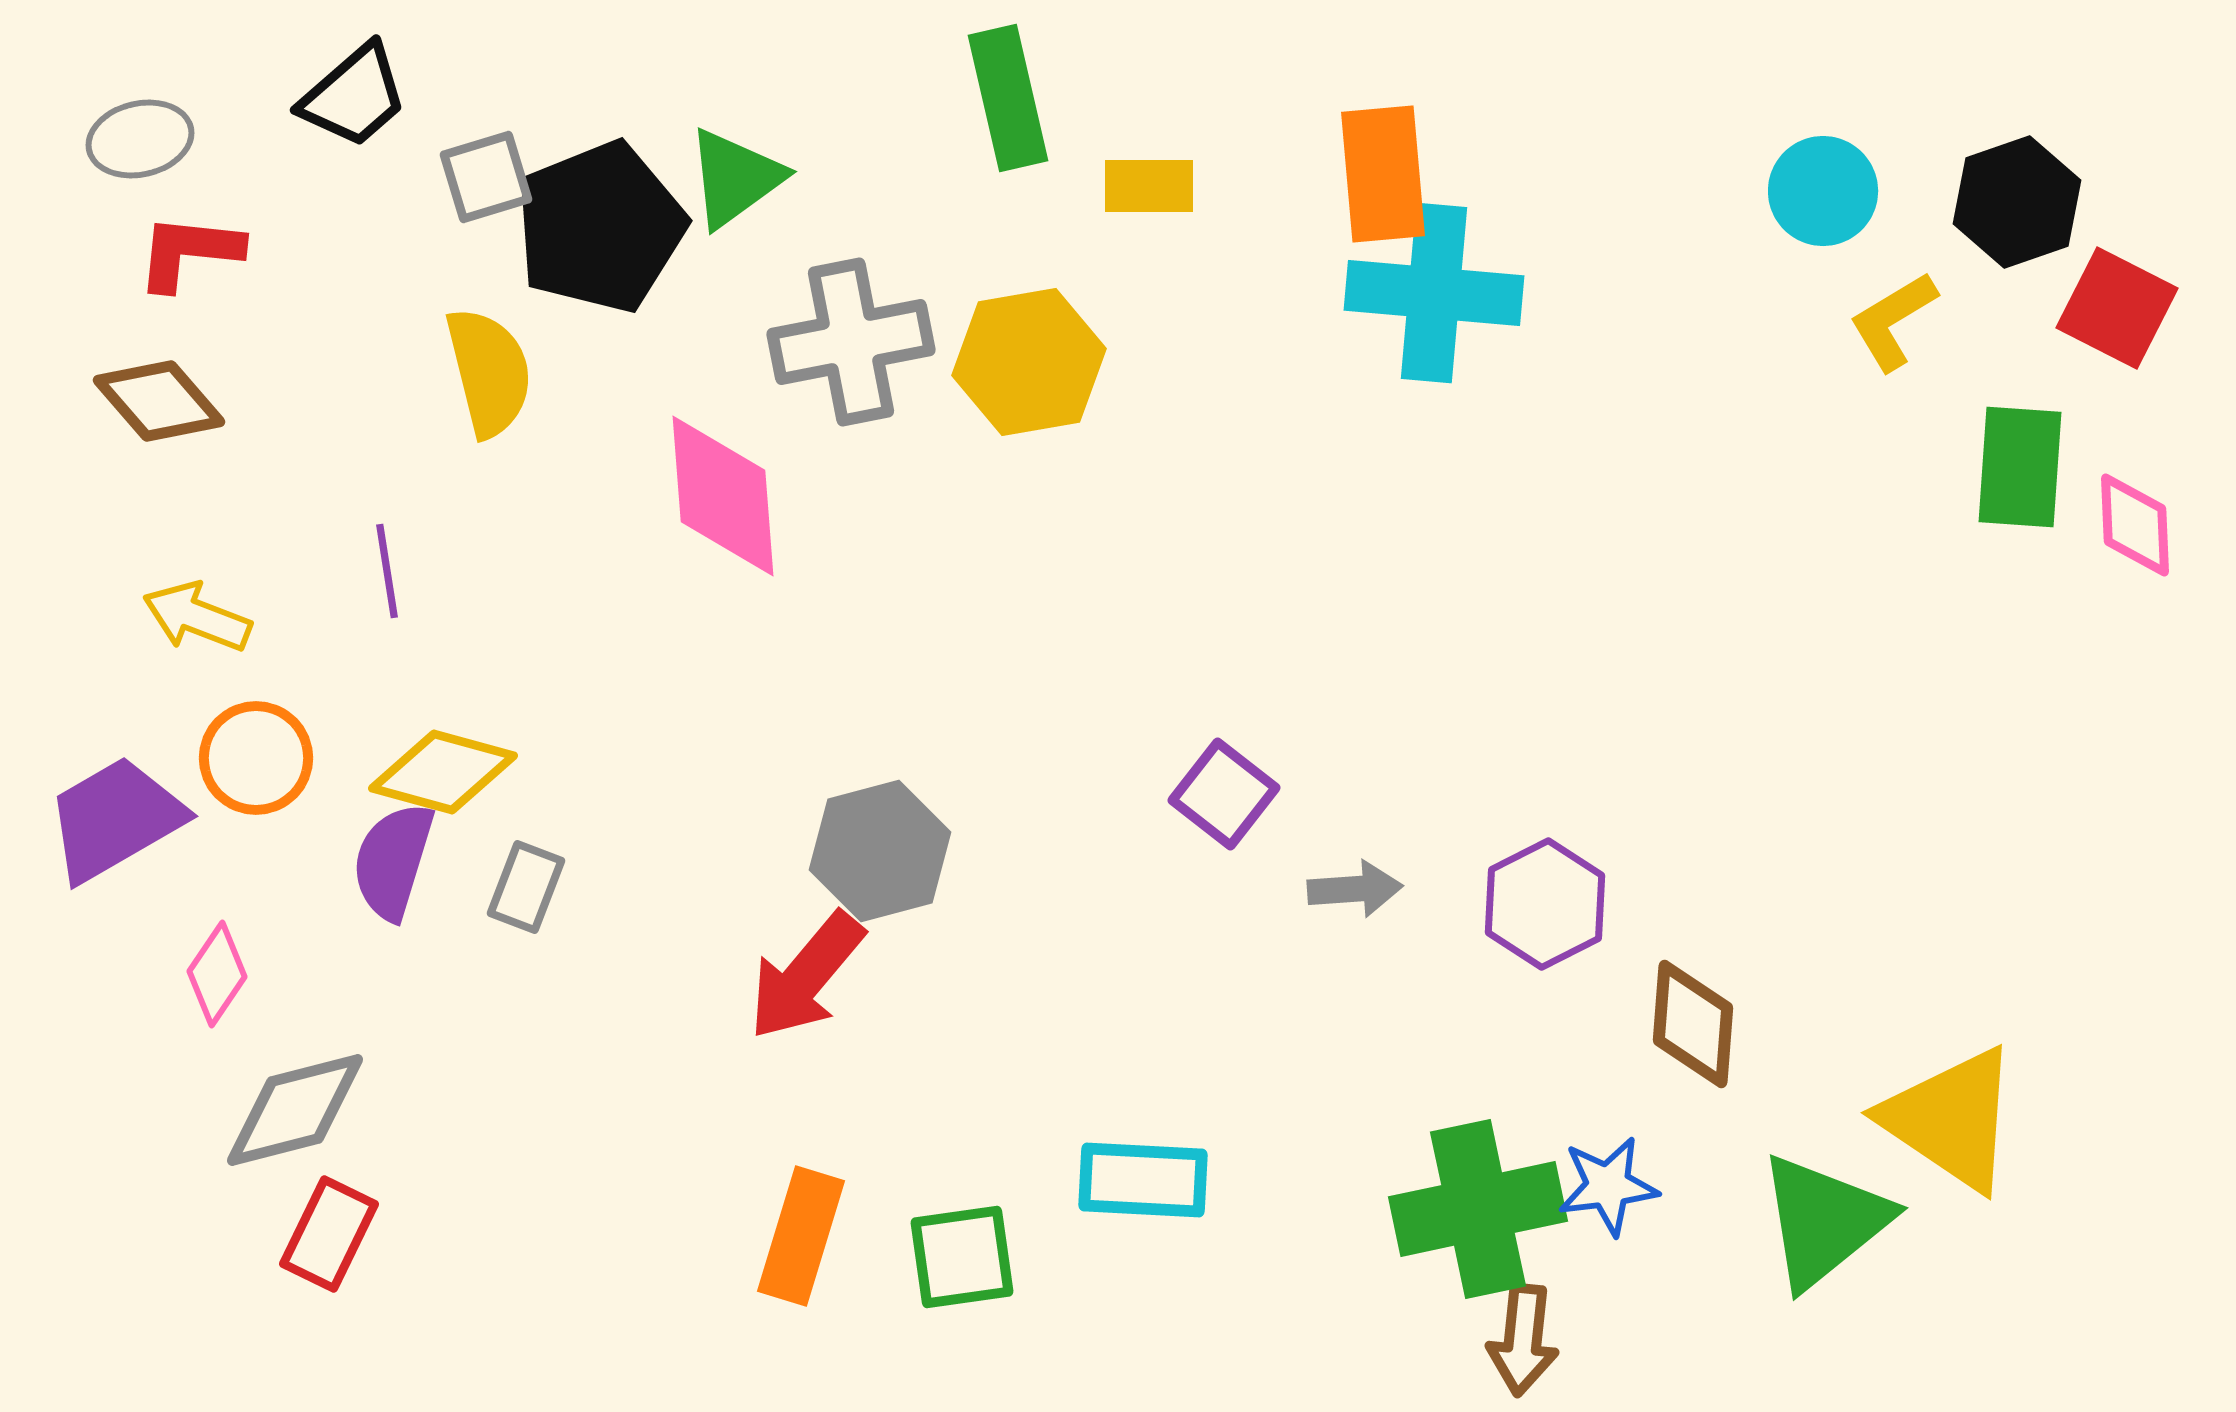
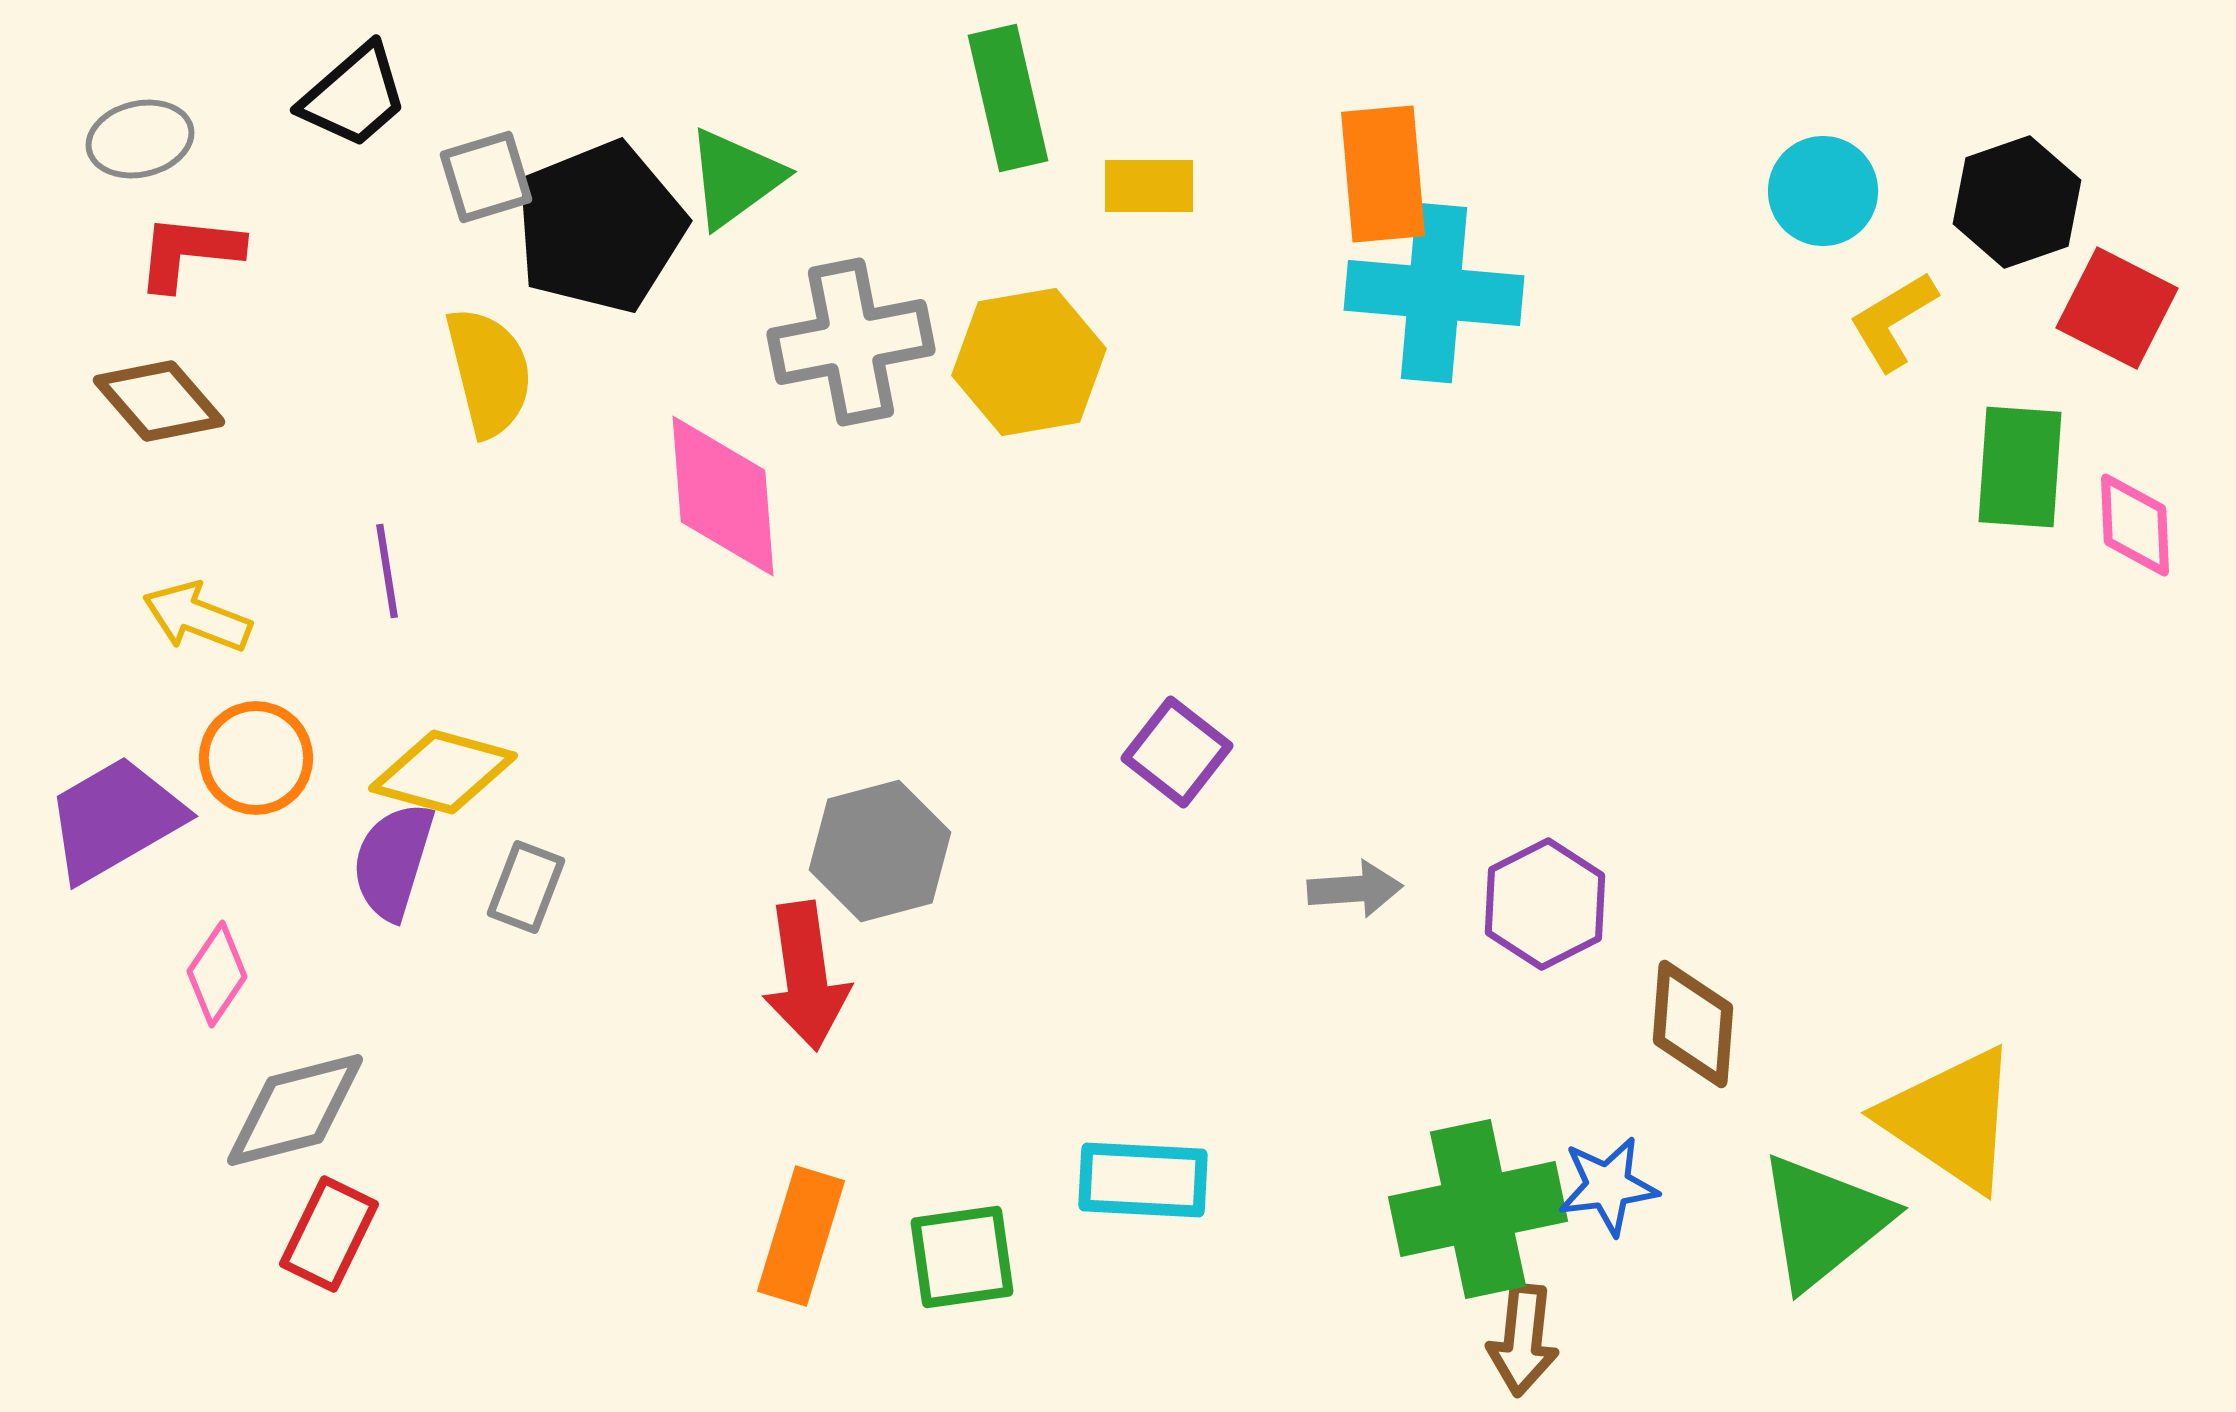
purple square at (1224, 794): moved 47 px left, 42 px up
red arrow at (806, 976): rotated 48 degrees counterclockwise
